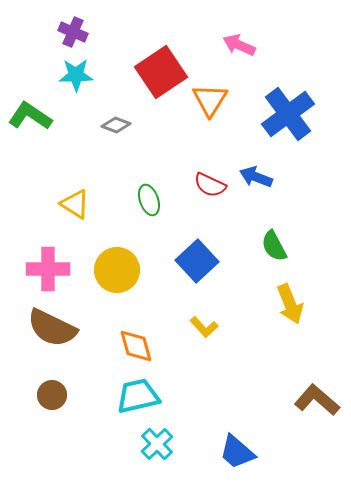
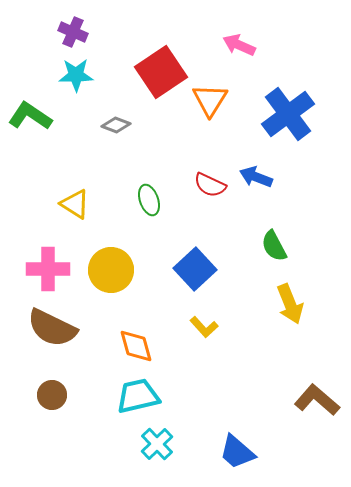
blue square: moved 2 px left, 8 px down
yellow circle: moved 6 px left
